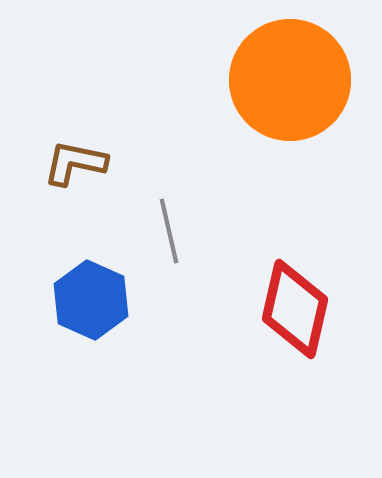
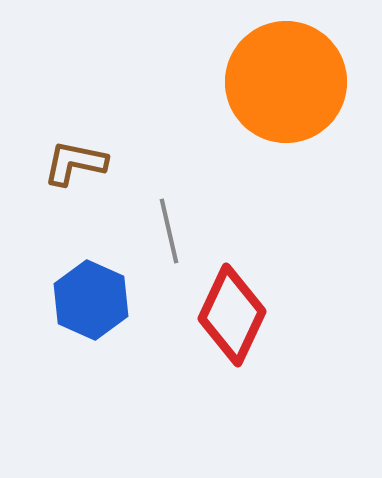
orange circle: moved 4 px left, 2 px down
red diamond: moved 63 px left, 6 px down; rotated 12 degrees clockwise
